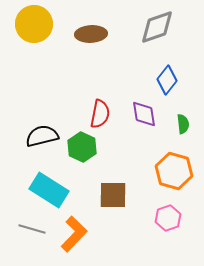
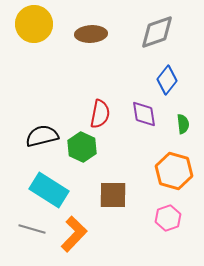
gray diamond: moved 5 px down
